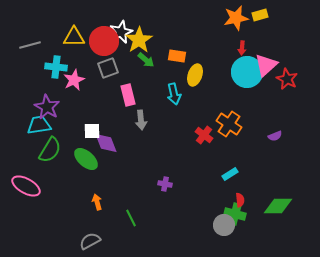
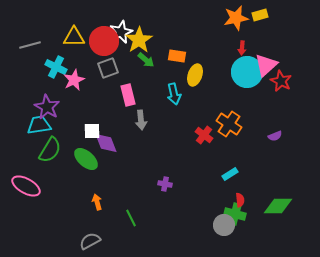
cyan cross: rotated 20 degrees clockwise
red star: moved 6 px left, 2 px down
